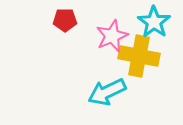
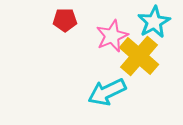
cyan star: rotated 8 degrees clockwise
yellow cross: rotated 30 degrees clockwise
